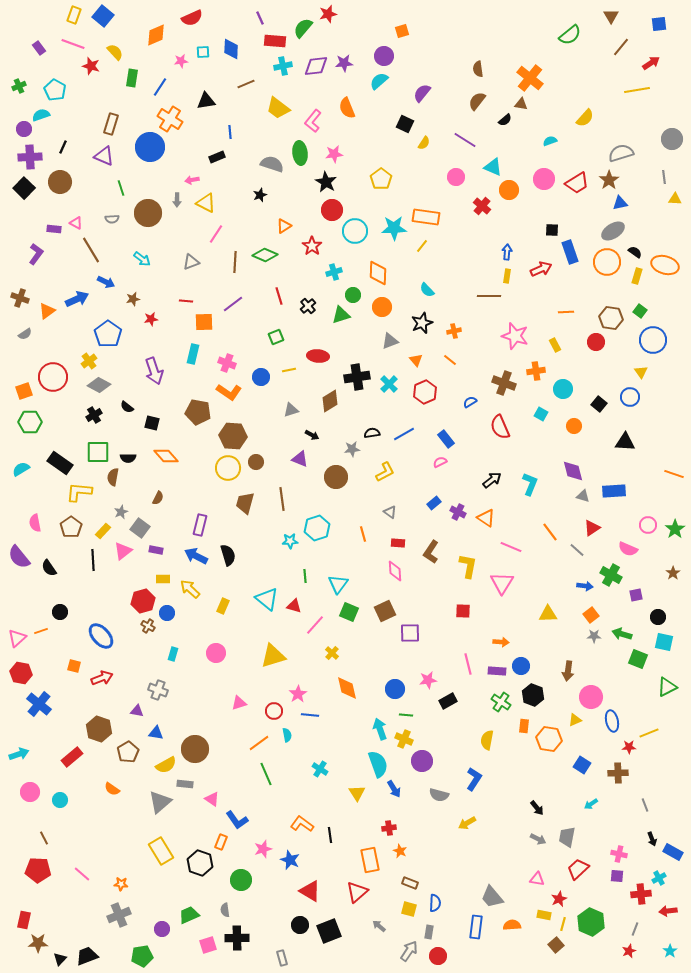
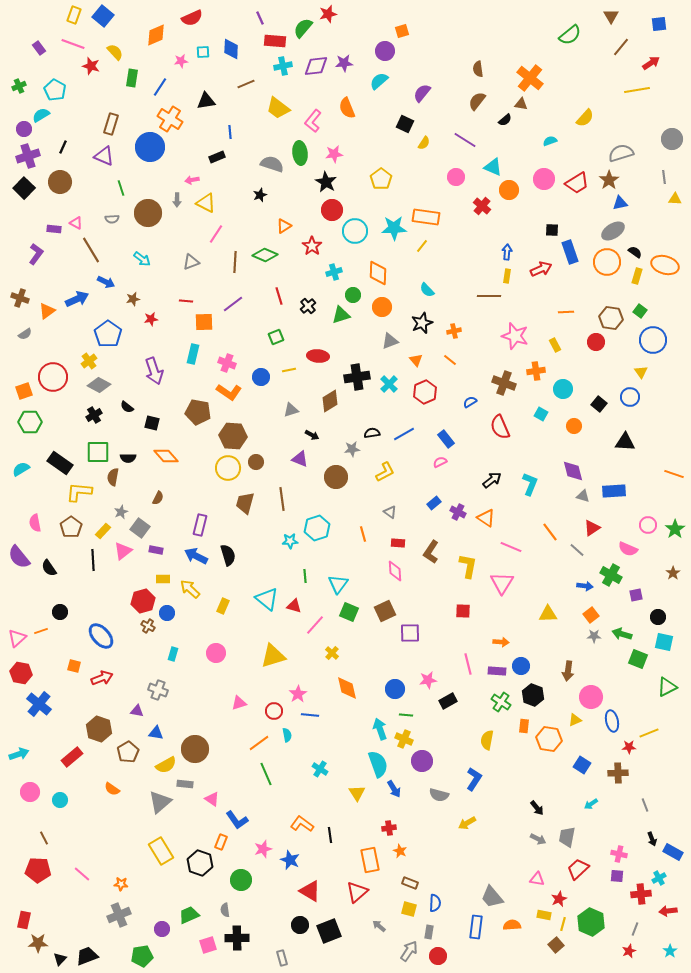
purple circle at (384, 56): moved 1 px right, 5 px up
cyan semicircle at (41, 115): rotated 12 degrees counterclockwise
purple cross at (30, 157): moved 2 px left, 1 px up; rotated 15 degrees counterclockwise
